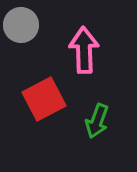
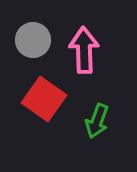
gray circle: moved 12 px right, 15 px down
red square: rotated 27 degrees counterclockwise
